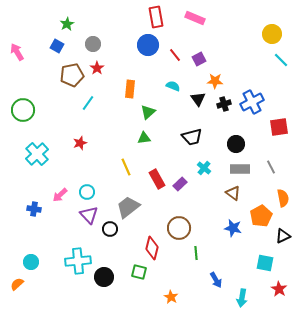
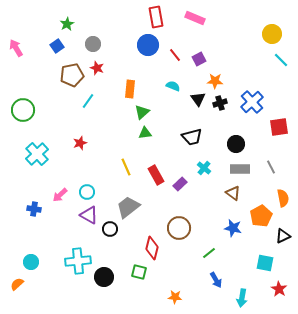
blue square at (57, 46): rotated 24 degrees clockwise
pink arrow at (17, 52): moved 1 px left, 4 px up
red star at (97, 68): rotated 16 degrees counterclockwise
blue cross at (252, 102): rotated 15 degrees counterclockwise
cyan line at (88, 103): moved 2 px up
black cross at (224, 104): moved 4 px left, 1 px up
green triangle at (148, 112): moved 6 px left
green triangle at (144, 138): moved 1 px right, 5 px up
red rectangle at (157, 179): moved 1 px left, 4 px up
purple triangle at (89, 215): rotated 18 degrees counterclockwise
green line at (196, 253): moved 13 px right; rotated 56 degrees clockwise
orange star at (171, 297): moved 4 px right; rotated 24 degrees counterclockwise
